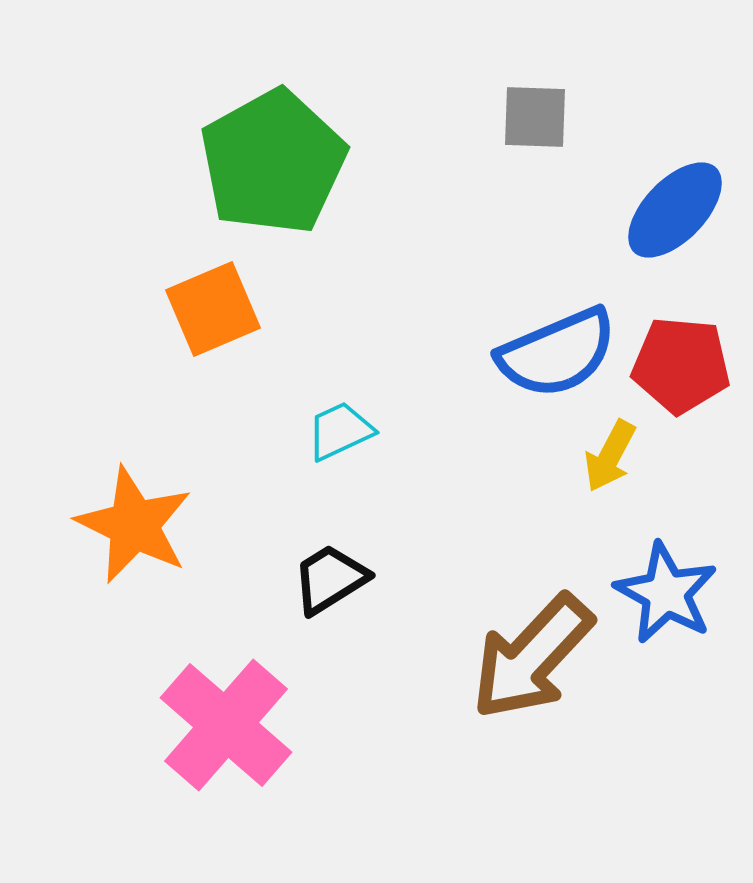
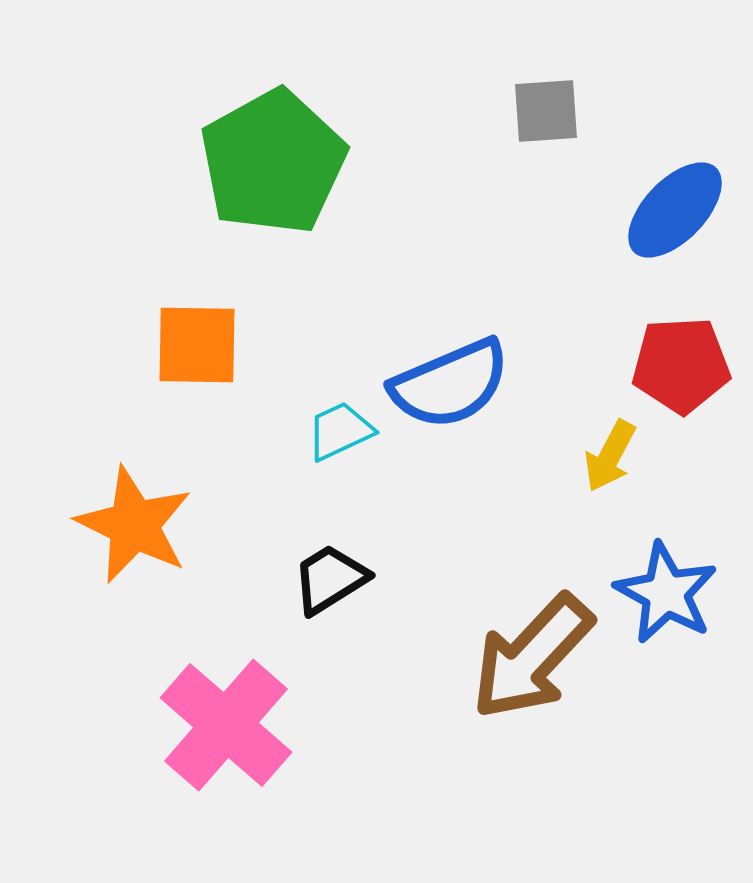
gray square: moved 11 px right, 6 px up; rotated 6 degrees counterclockwise
orange square: moved 16 px left, 36 px down; rotated 24 degrees clockwise
blue semicircle: moved 107 px left, 31 px down
red pentagon: rotated 8 degrees counterclockwise
